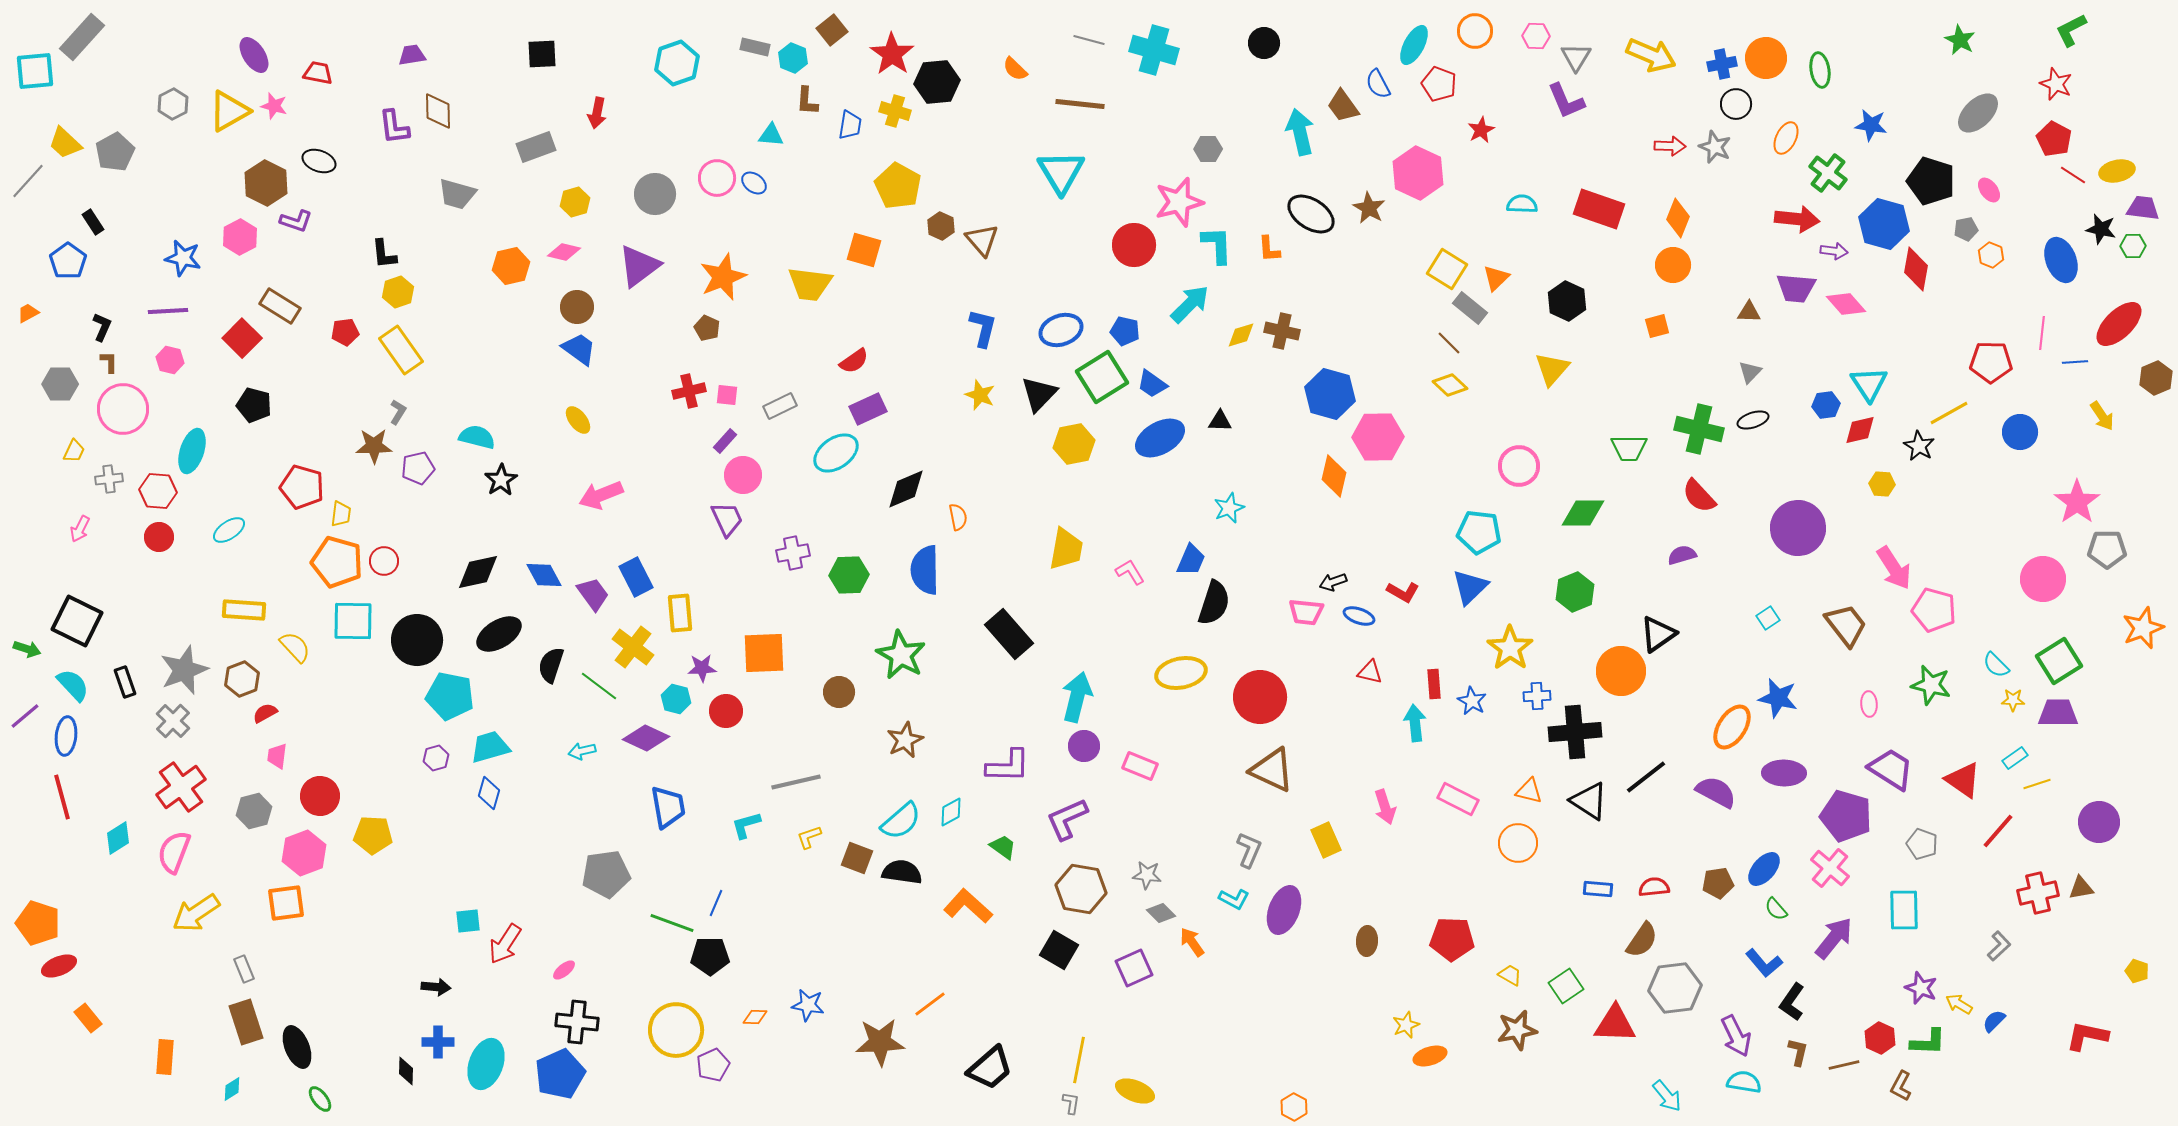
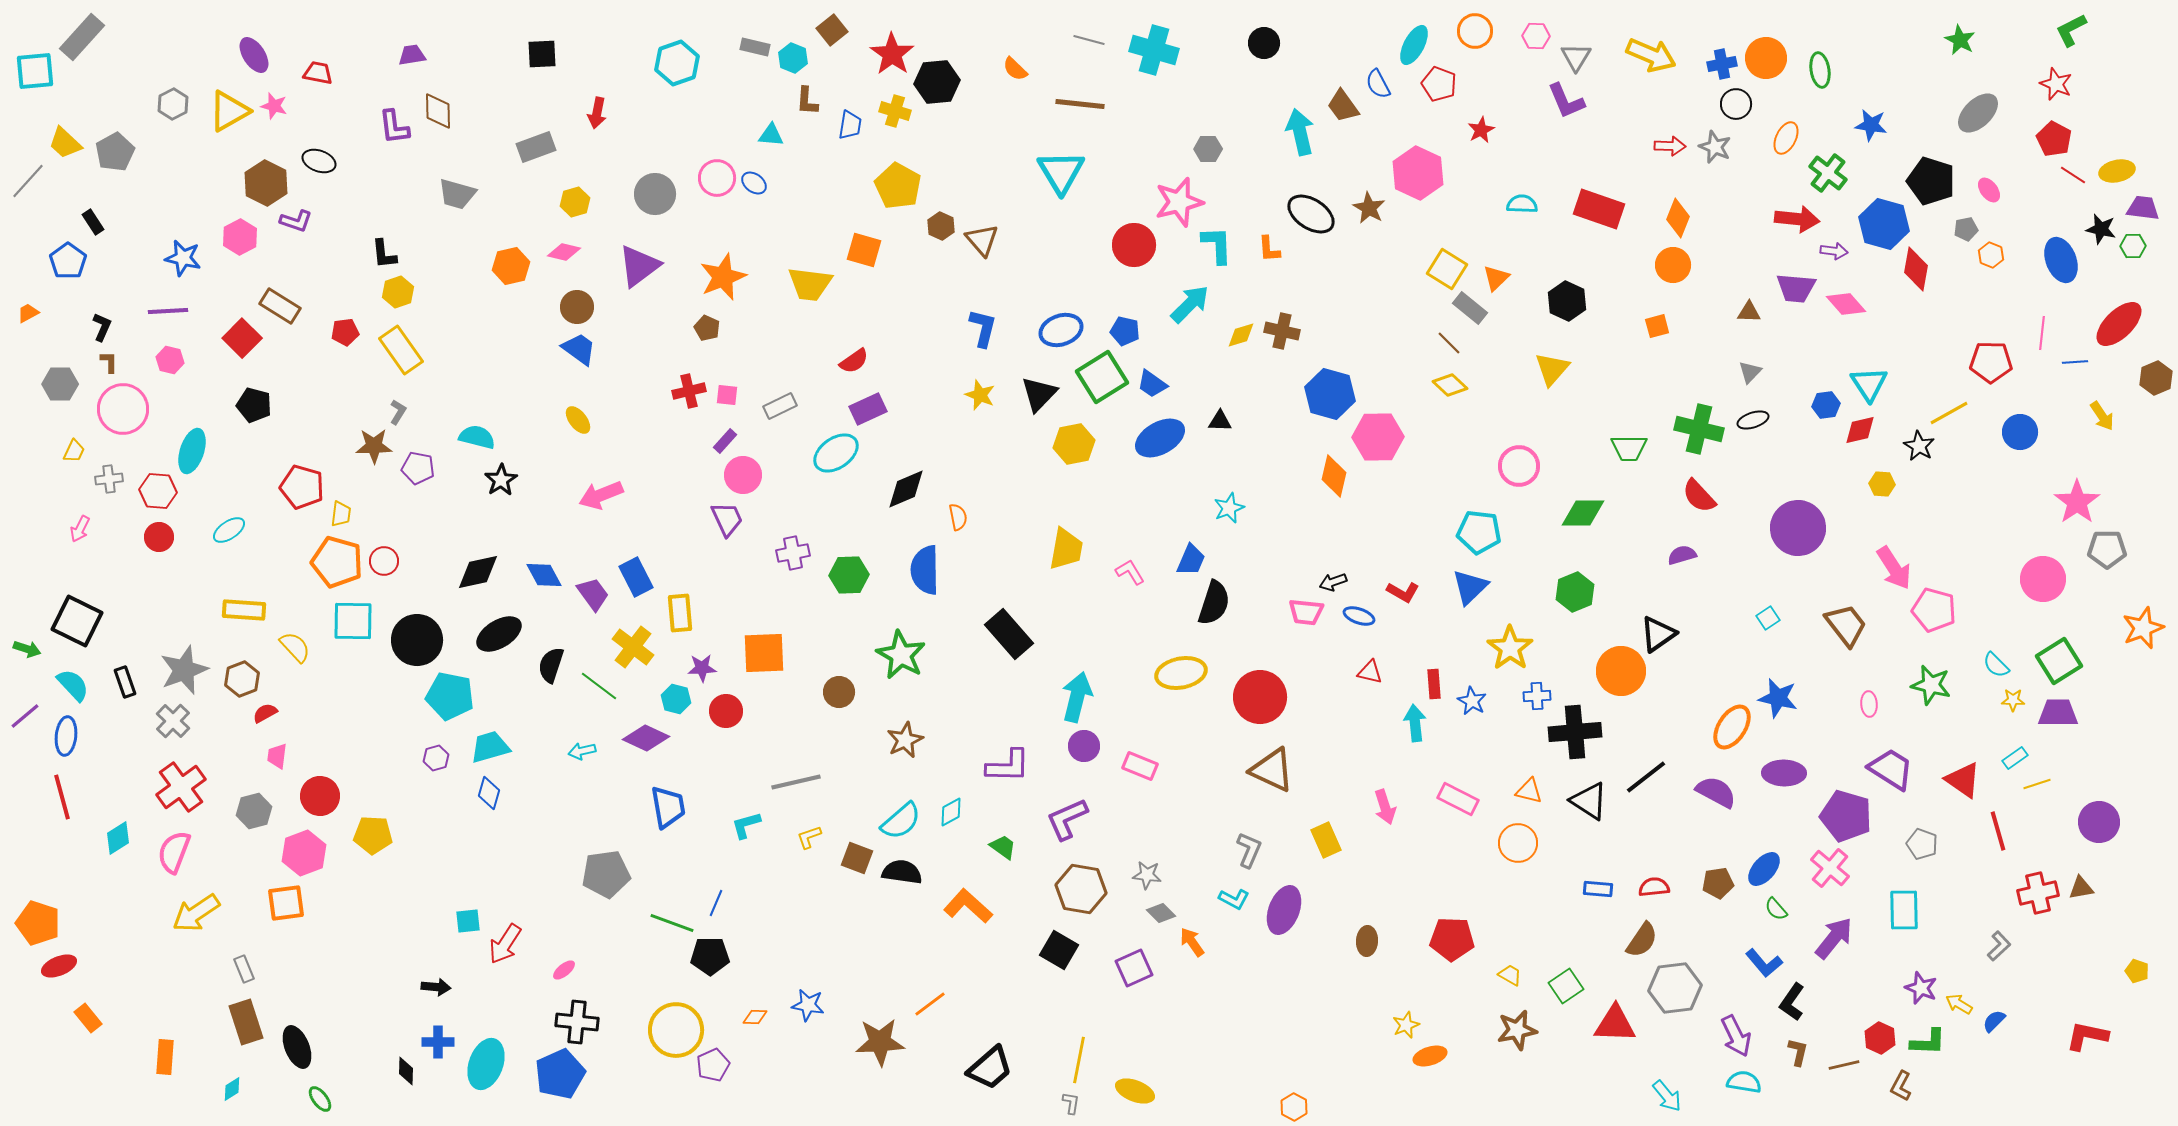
purple pentagon at (418, 468): rotated 24 degrees clockwise
red line at (1998, 831): rotated 57 degrees counterclockwise
